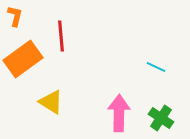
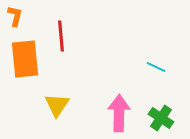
orange rectangle: moved 2 px right; rotated 60 degrees counterclockwise
yellow triangle: moved 6 px right, 3 px down; rotated 32 degrees clockwise
